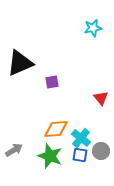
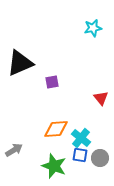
gray circle: moved 1 px left, 7 px down
green star: moved 4 px right, 10 px down
